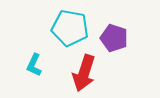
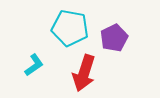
purple pentagon: rotated 28 degrees clockwise
cyan L-shape: rotated 150 degrees counterclockwise
